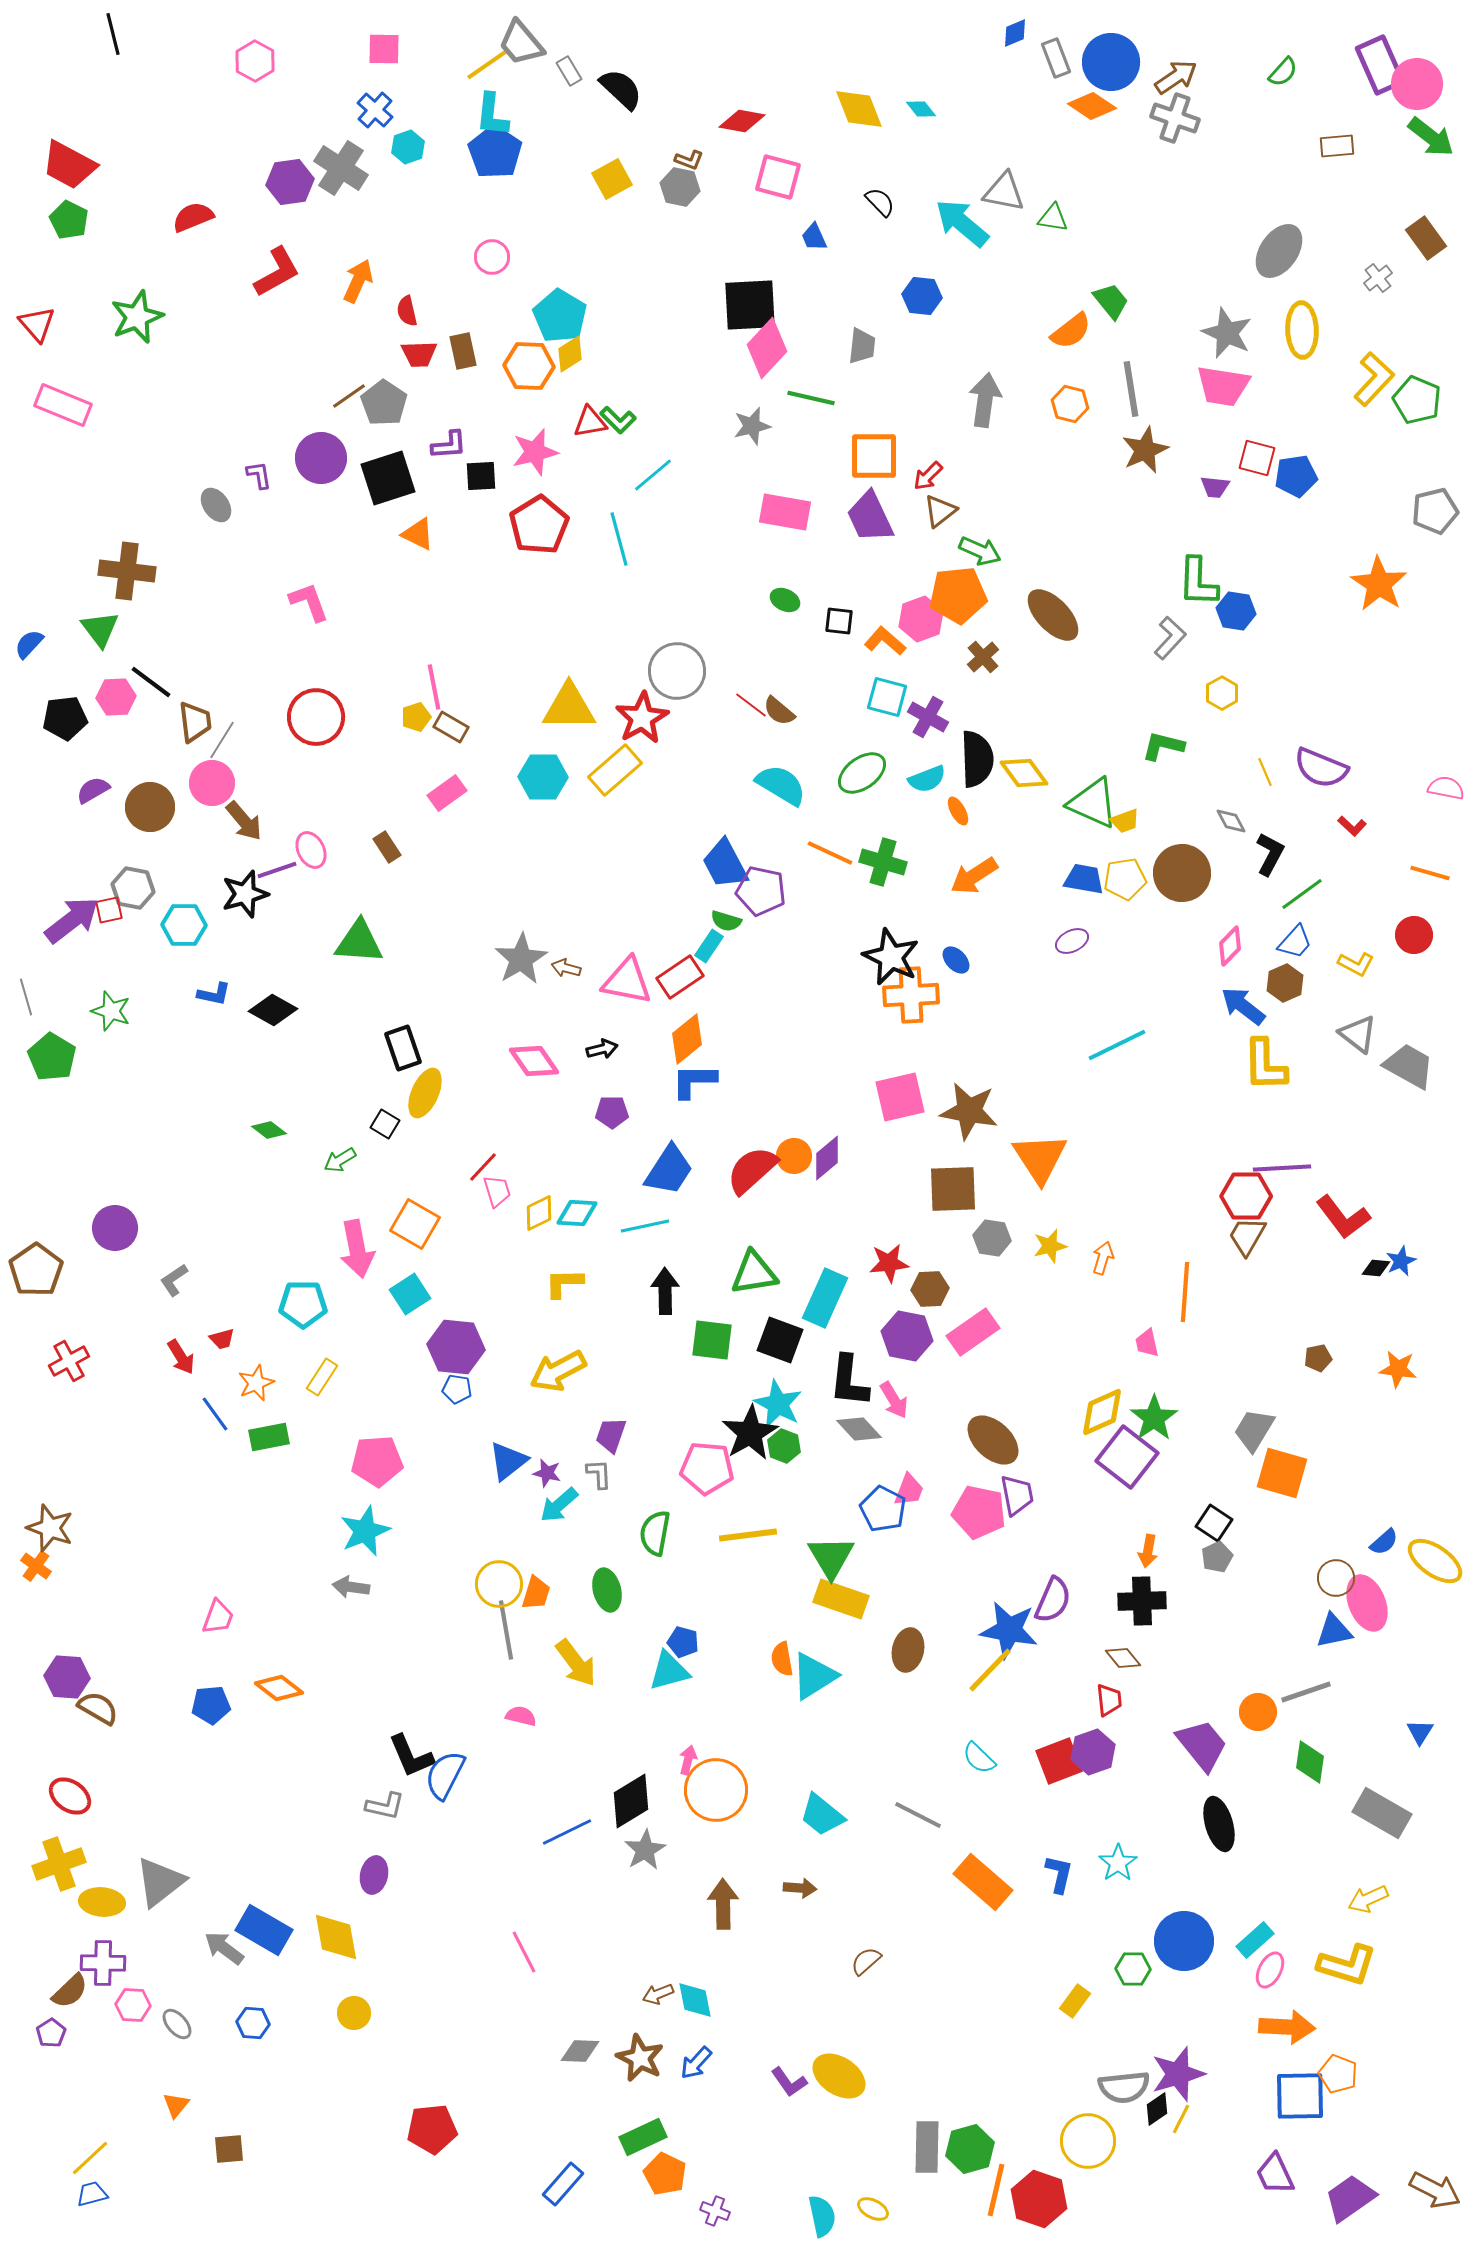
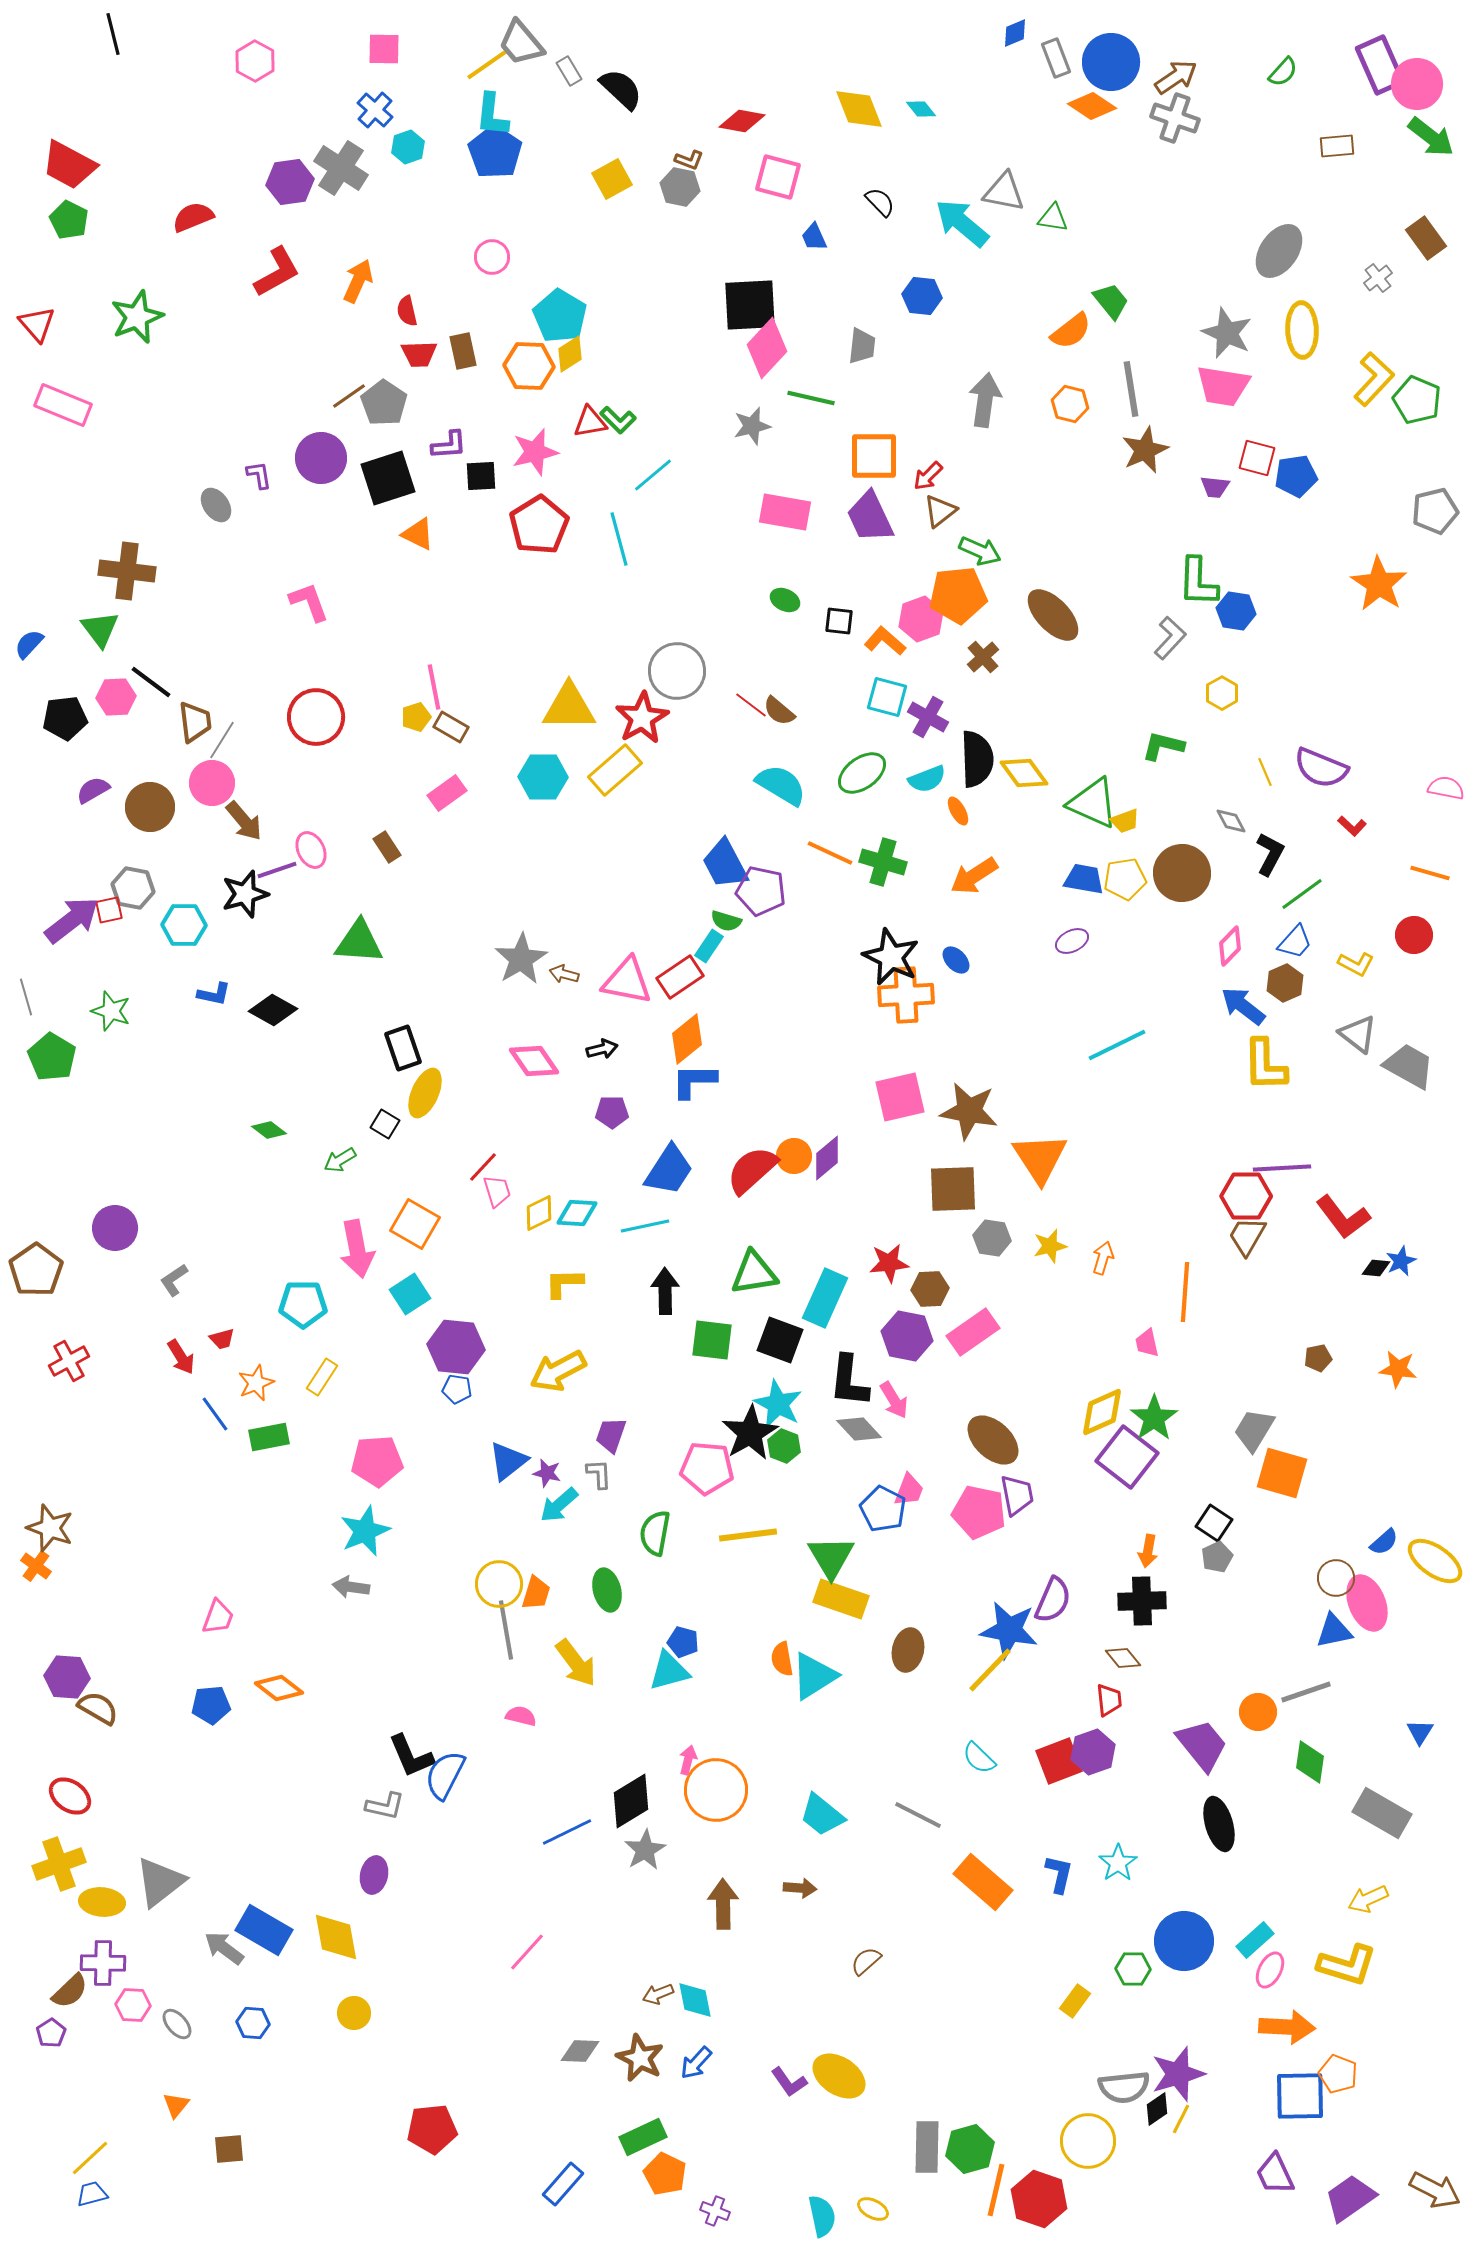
brown arrow at (566, 968): moved 2 px left, 6 px down
orange cross at (911, 995): moved 5 px left
pink line at (524, 1952): moved 3 px right; rotated 69 degrees clockwise
